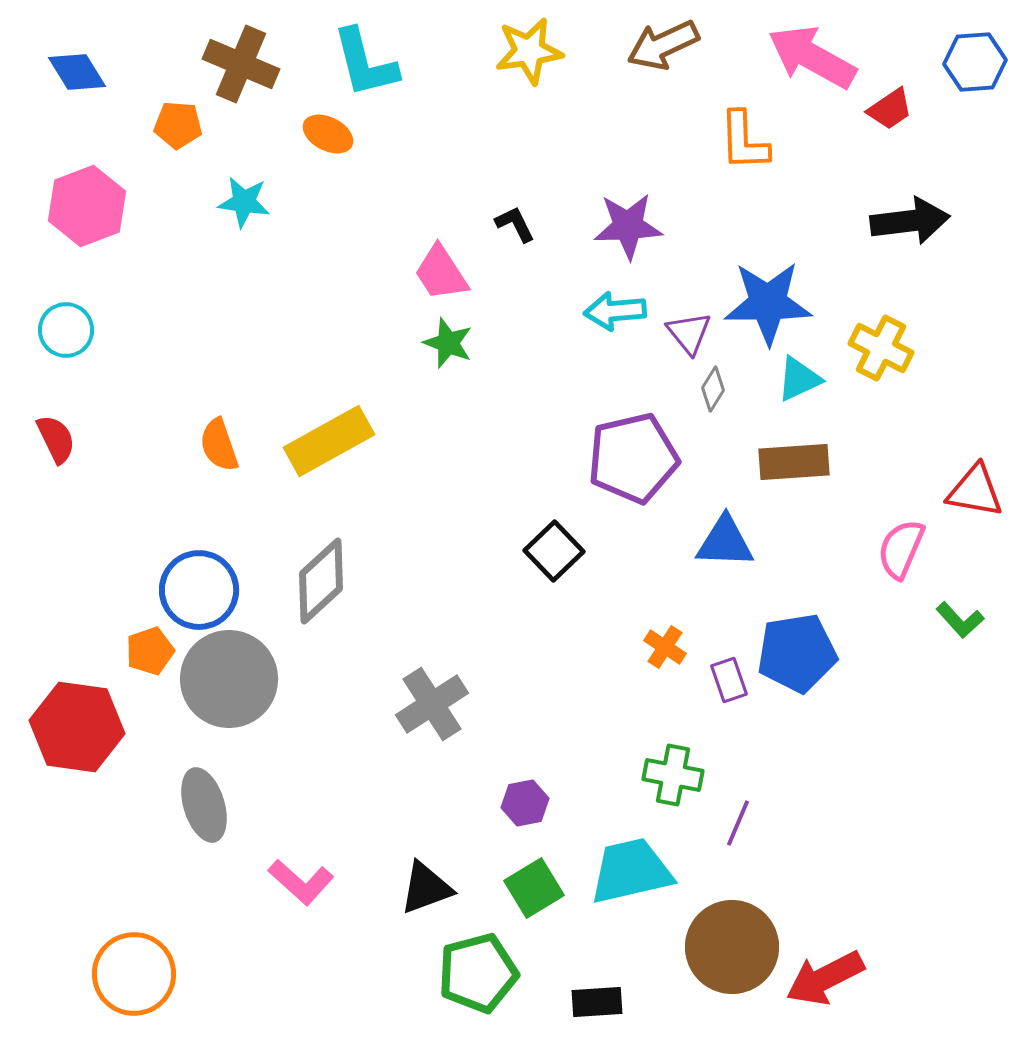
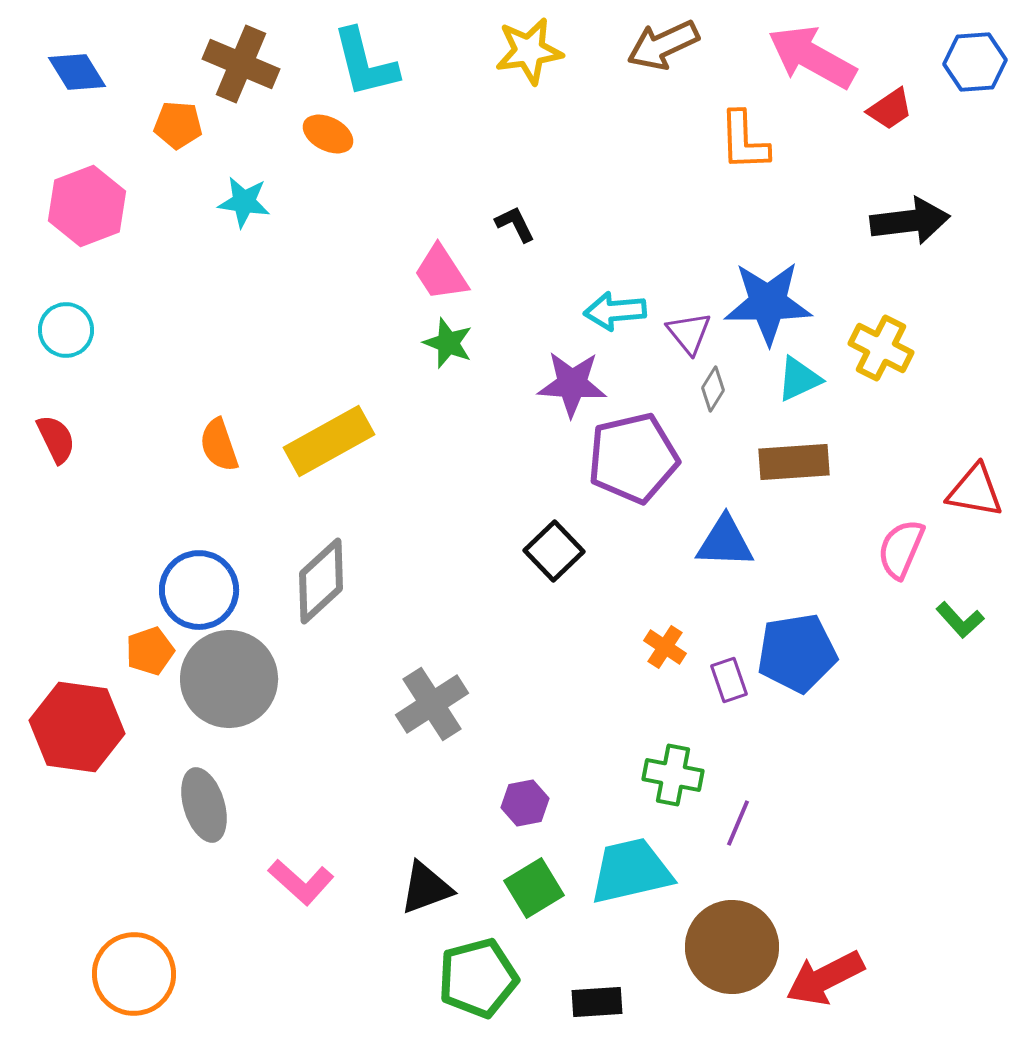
purple star at (628, 226): moved 56 px left, 158 px down; rotated 6 degrees clockwise
green pentagon at (478, 973): moved 5 px down
